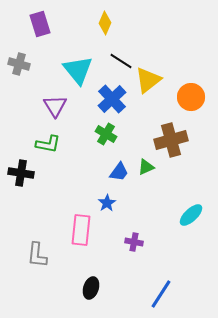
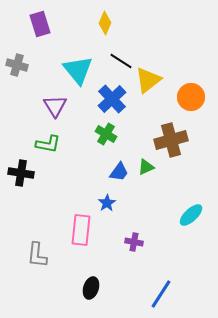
gray cross: moved 2 px left, 1 px down
